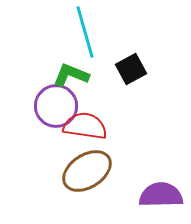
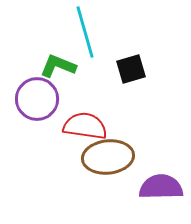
black square: rotated 12 degrees clockwise
green L-shape: moved 13 px left, 9 px up
purple circle: moved 19 px left, 7 px up
brown ellipse: moved 21 px right, 14 px up; rotated 27 degrees clockwise
purple semicircle: moved 8 px up
